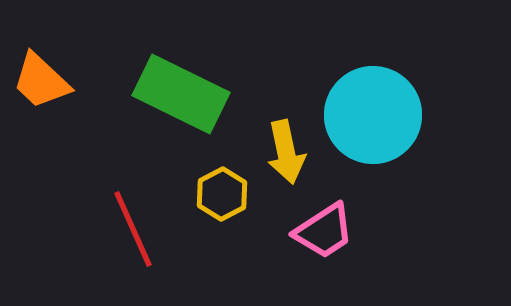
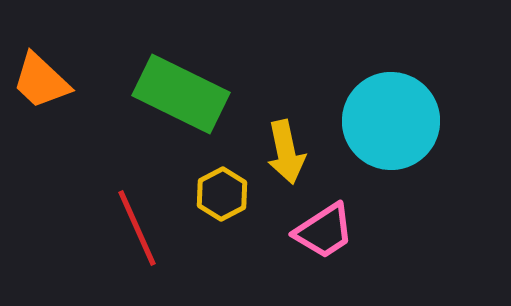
cyan circle: moved 18 px right, 6 px down
red line: moved 4 px right, 1 px up
